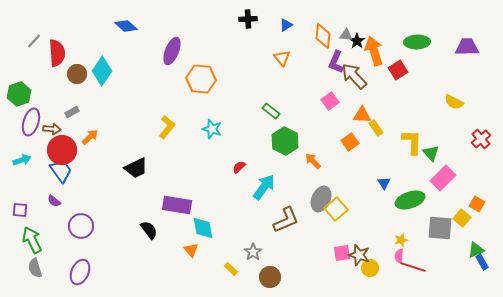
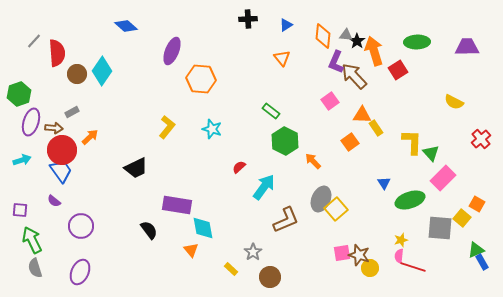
brown arrow at (52, 129): moved 2 px right, 1 px up
